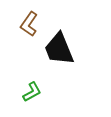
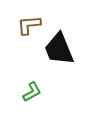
brown L-shape: moved 1 px down; rotated 50 degrees clockwise
